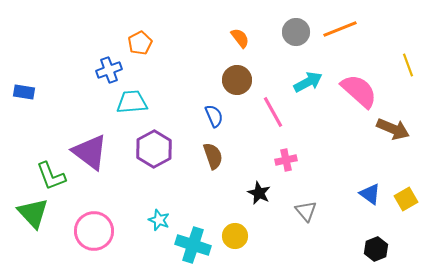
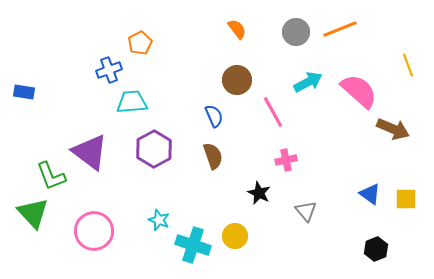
orange semicircle: moved 3 px left, 9 px up
yellow square: rotated 30 degrees clockwise
